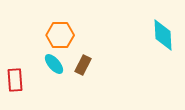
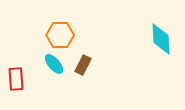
cyan diamond: moved 2 px left, 4 px down
red rectangle: moved 1 px right, 1 px up
